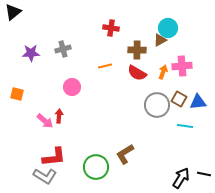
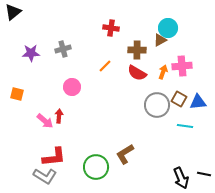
orange line: rotated 32 degrees counterclockwise
black arrow: rotated 125 degrees clockwise
